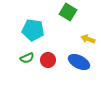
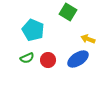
cyan pentagon: rotated 15 degrees clockwise
blue ellipse: moved 1 px left, 3 px up; rotated 60 degrees counterclockwise
